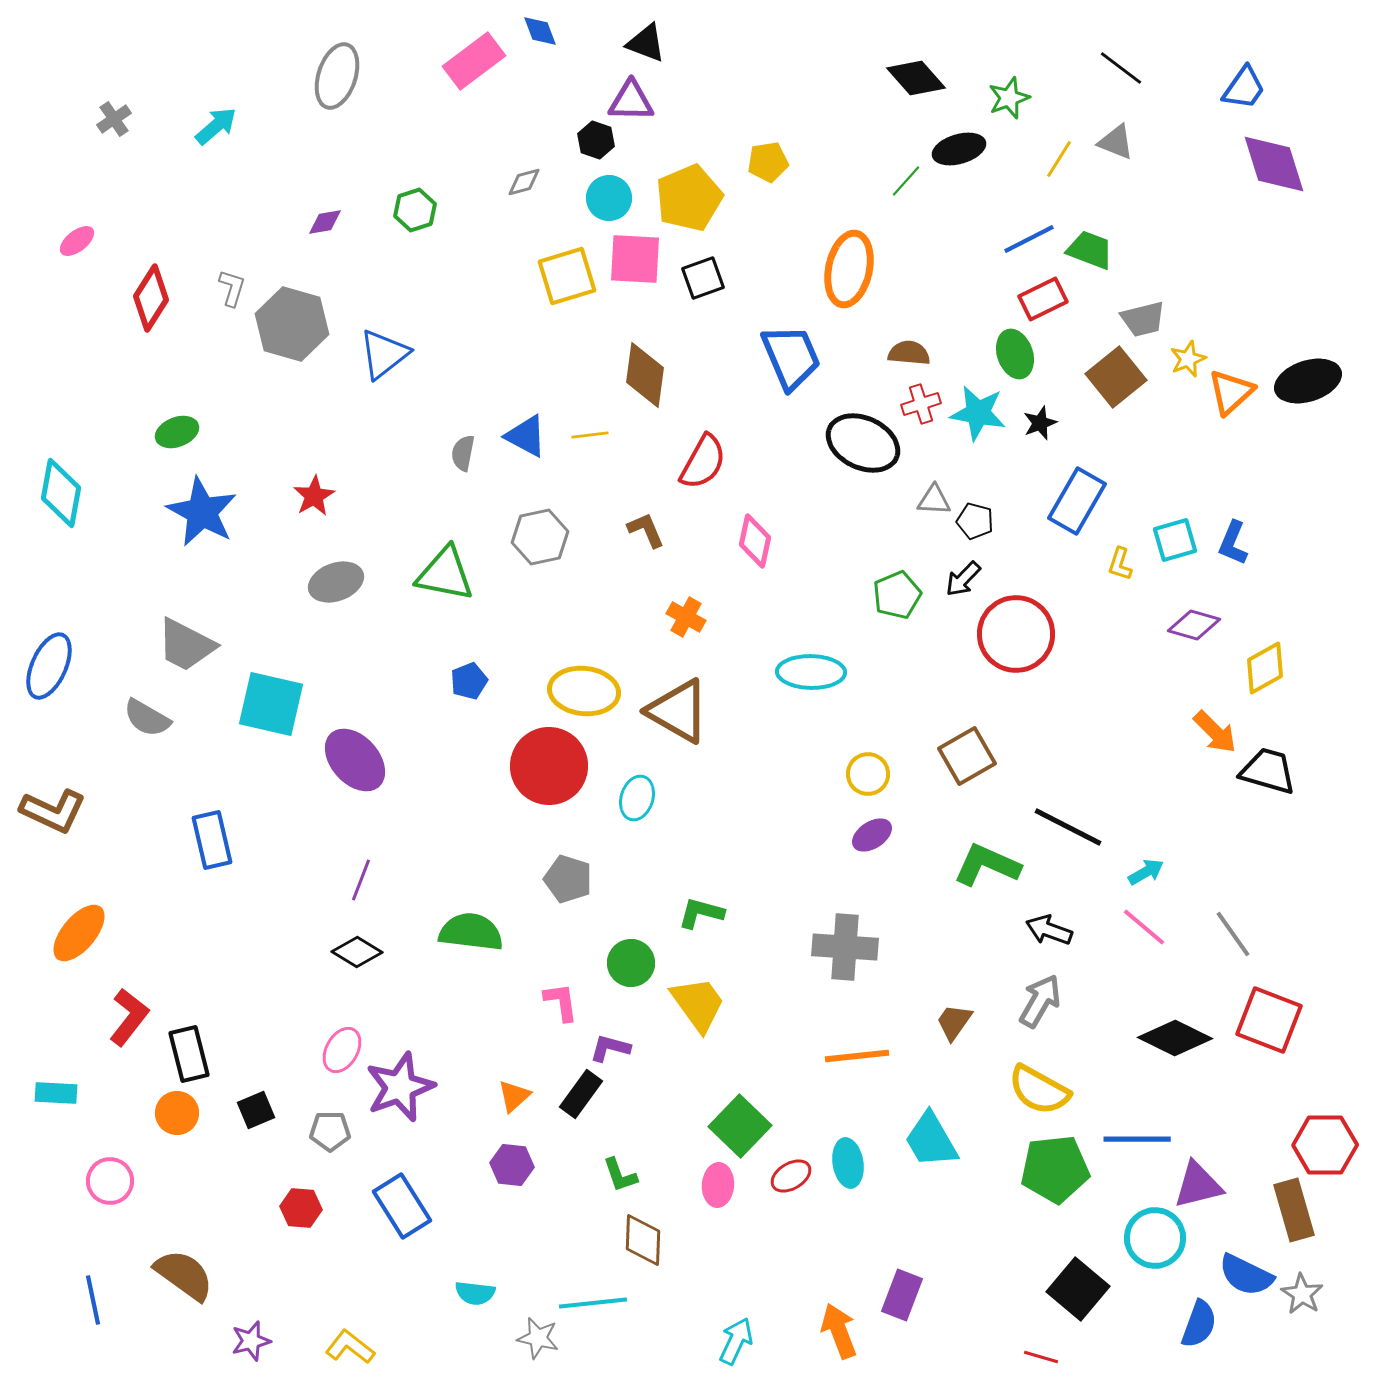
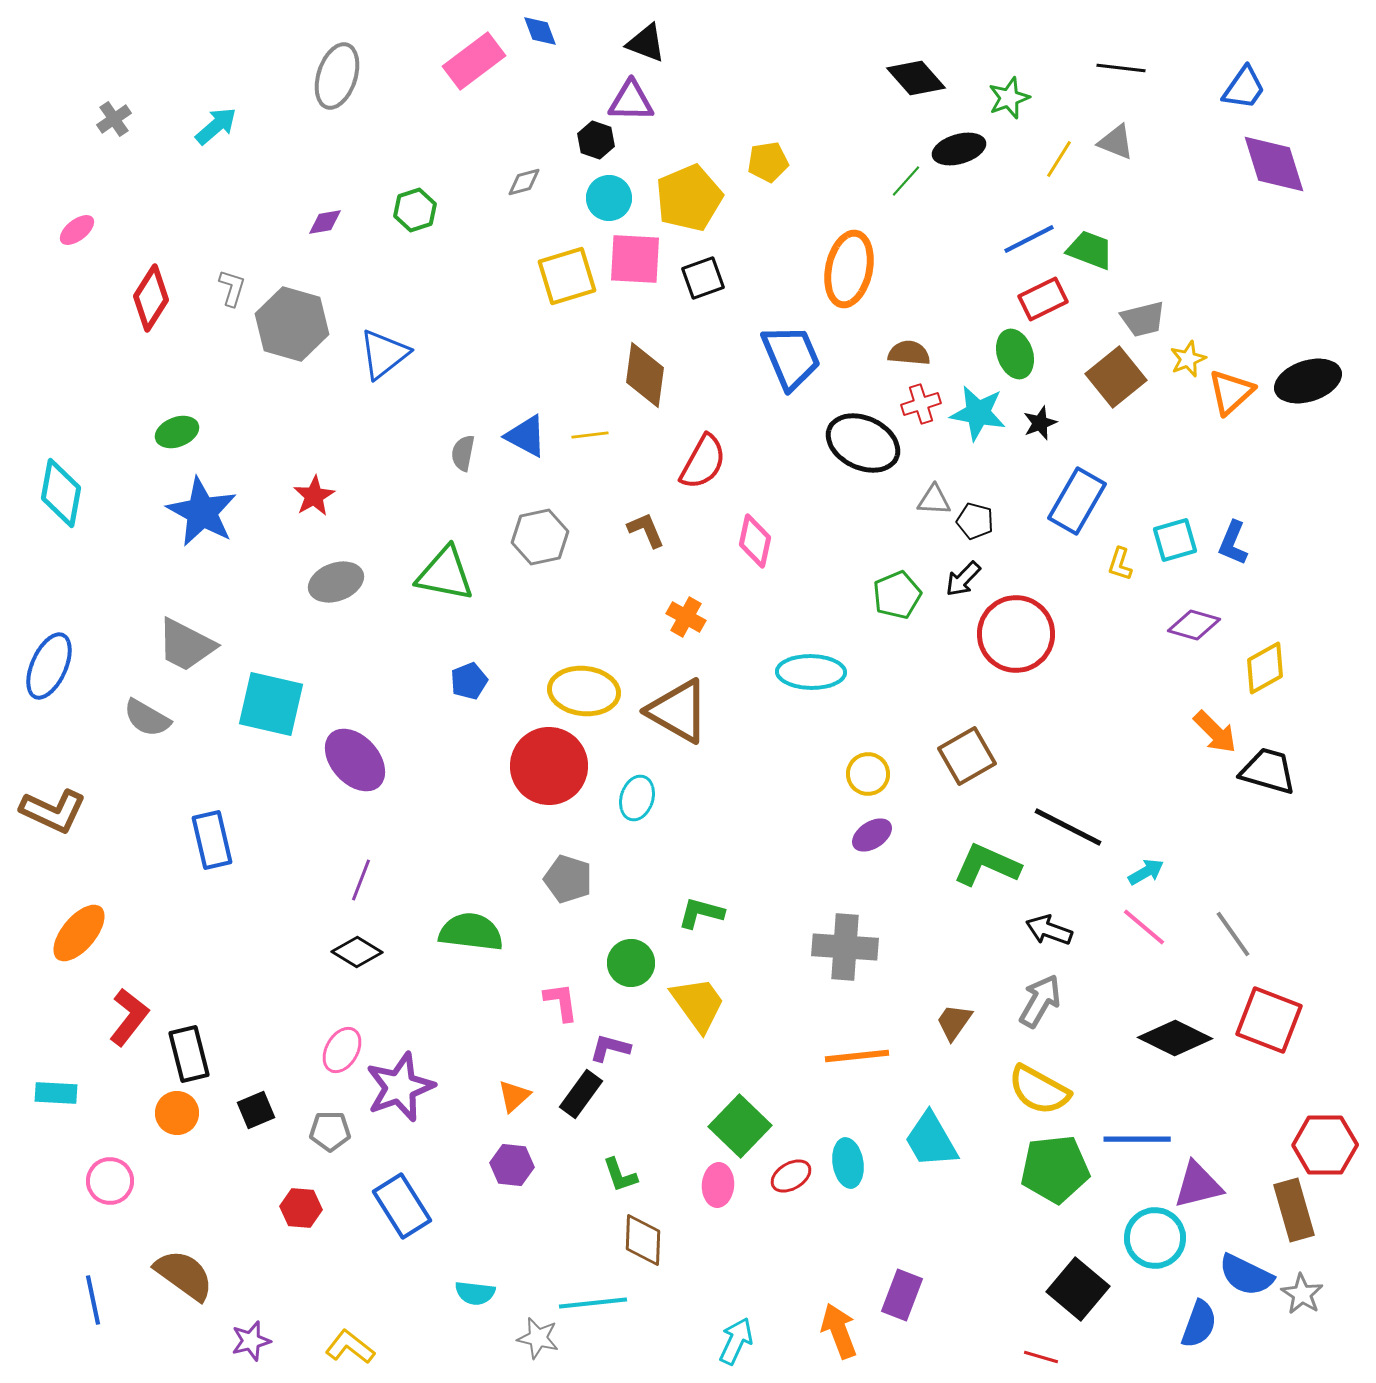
black line at (1121, 68): rotated 30 degrees counterclockwise
pink ellipse at (77, 241): moved 11 px up
